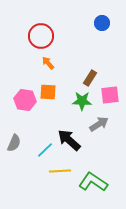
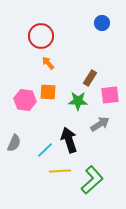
green star: moved 4 px left
gray arrow: moved 1 px right
black arrow: rotated 30 degrees clockwise
green L-shape: moved 1 px left, 2 px up; rotated 104 degrees clockwise
